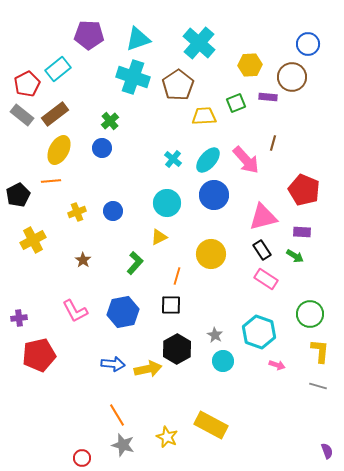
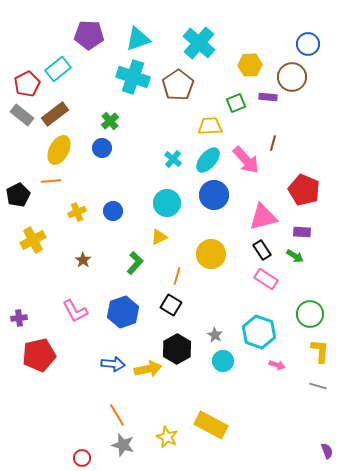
yellow trapezoid at (204, 116): moved 6 px right, 10 px down
black square at (171, 305): rotated 30 degrees clockwise
blue hexagon at (123, 312): rotated 8 degrees counterclockwise
